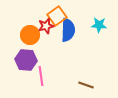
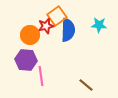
brown line: rotated 21 degrees clockwise
